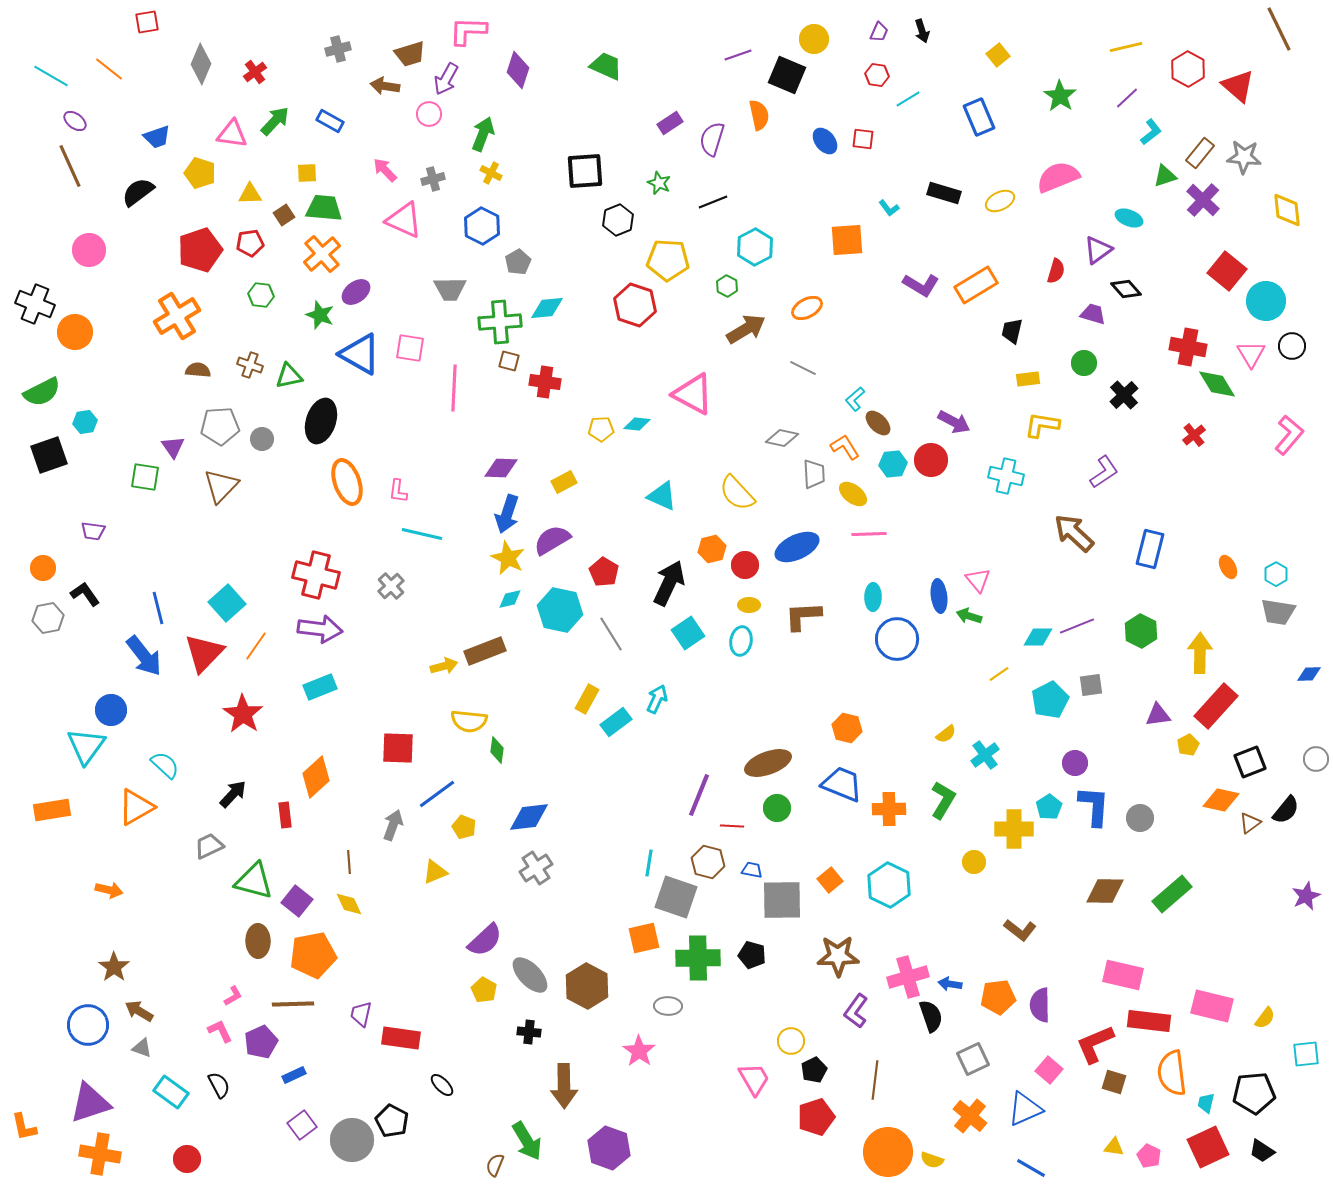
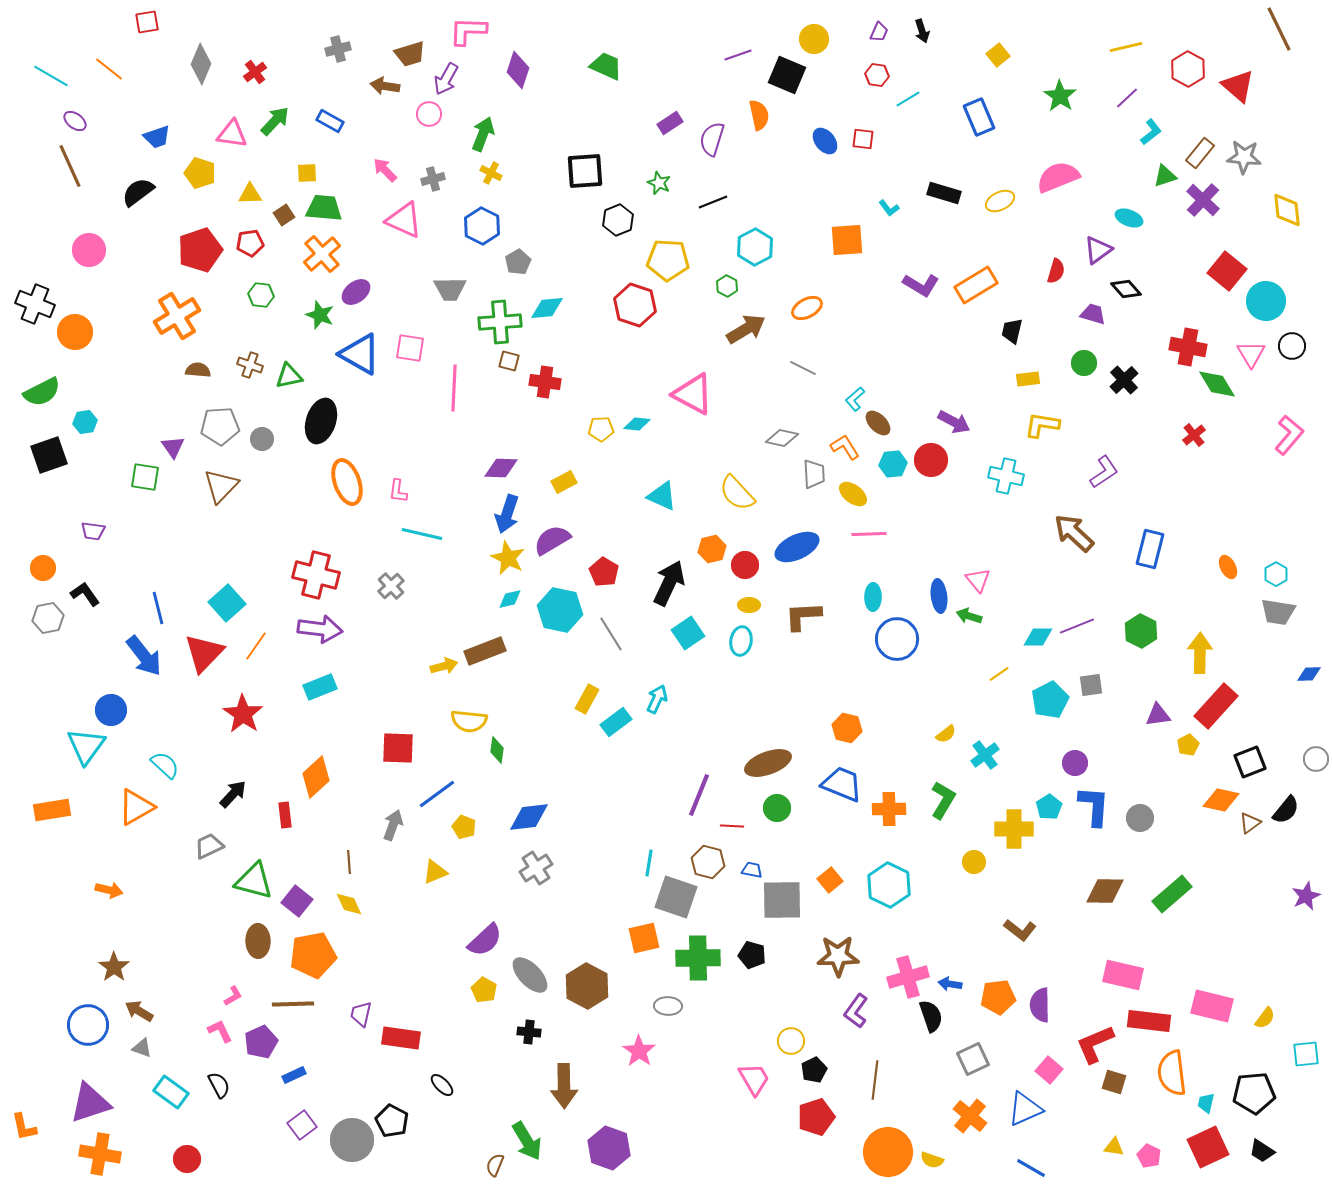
black cross at (1124, 395): moved 15 px up
